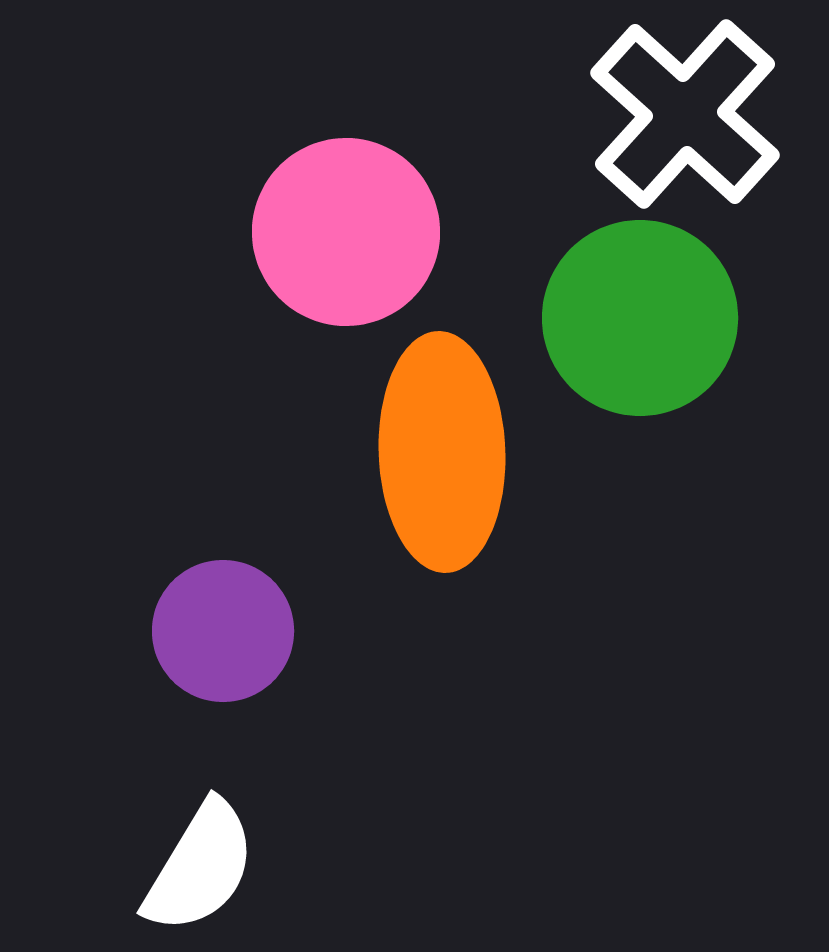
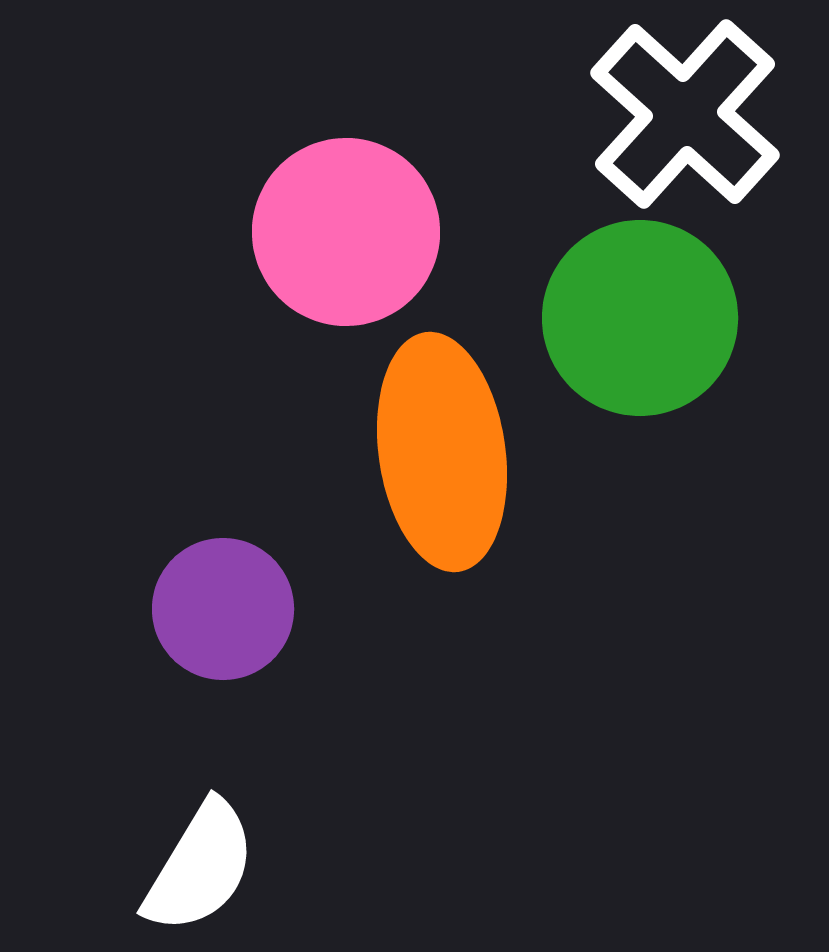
orange ellipse: rotated 6 degrees counterclockwise
purple circle: moved 22 px up
